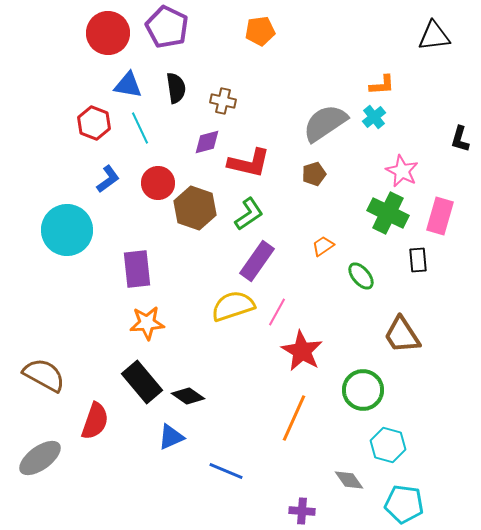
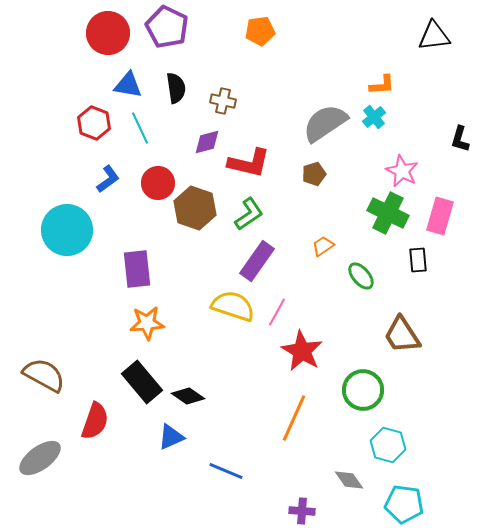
yellow semicircle at (233, 306): rotated 36 degrees clockwise
